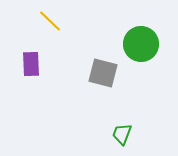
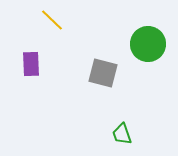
yellow line: moved 2 px right, 1 px up
green circle: moved 7 px right
green trapezoid: rotated 40 degrees counterclockwise
